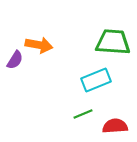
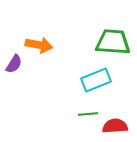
purple semicircle: moved 1 px left, 4 px down
green line: moved 5 px right; rotated 18 degrees clockwise
